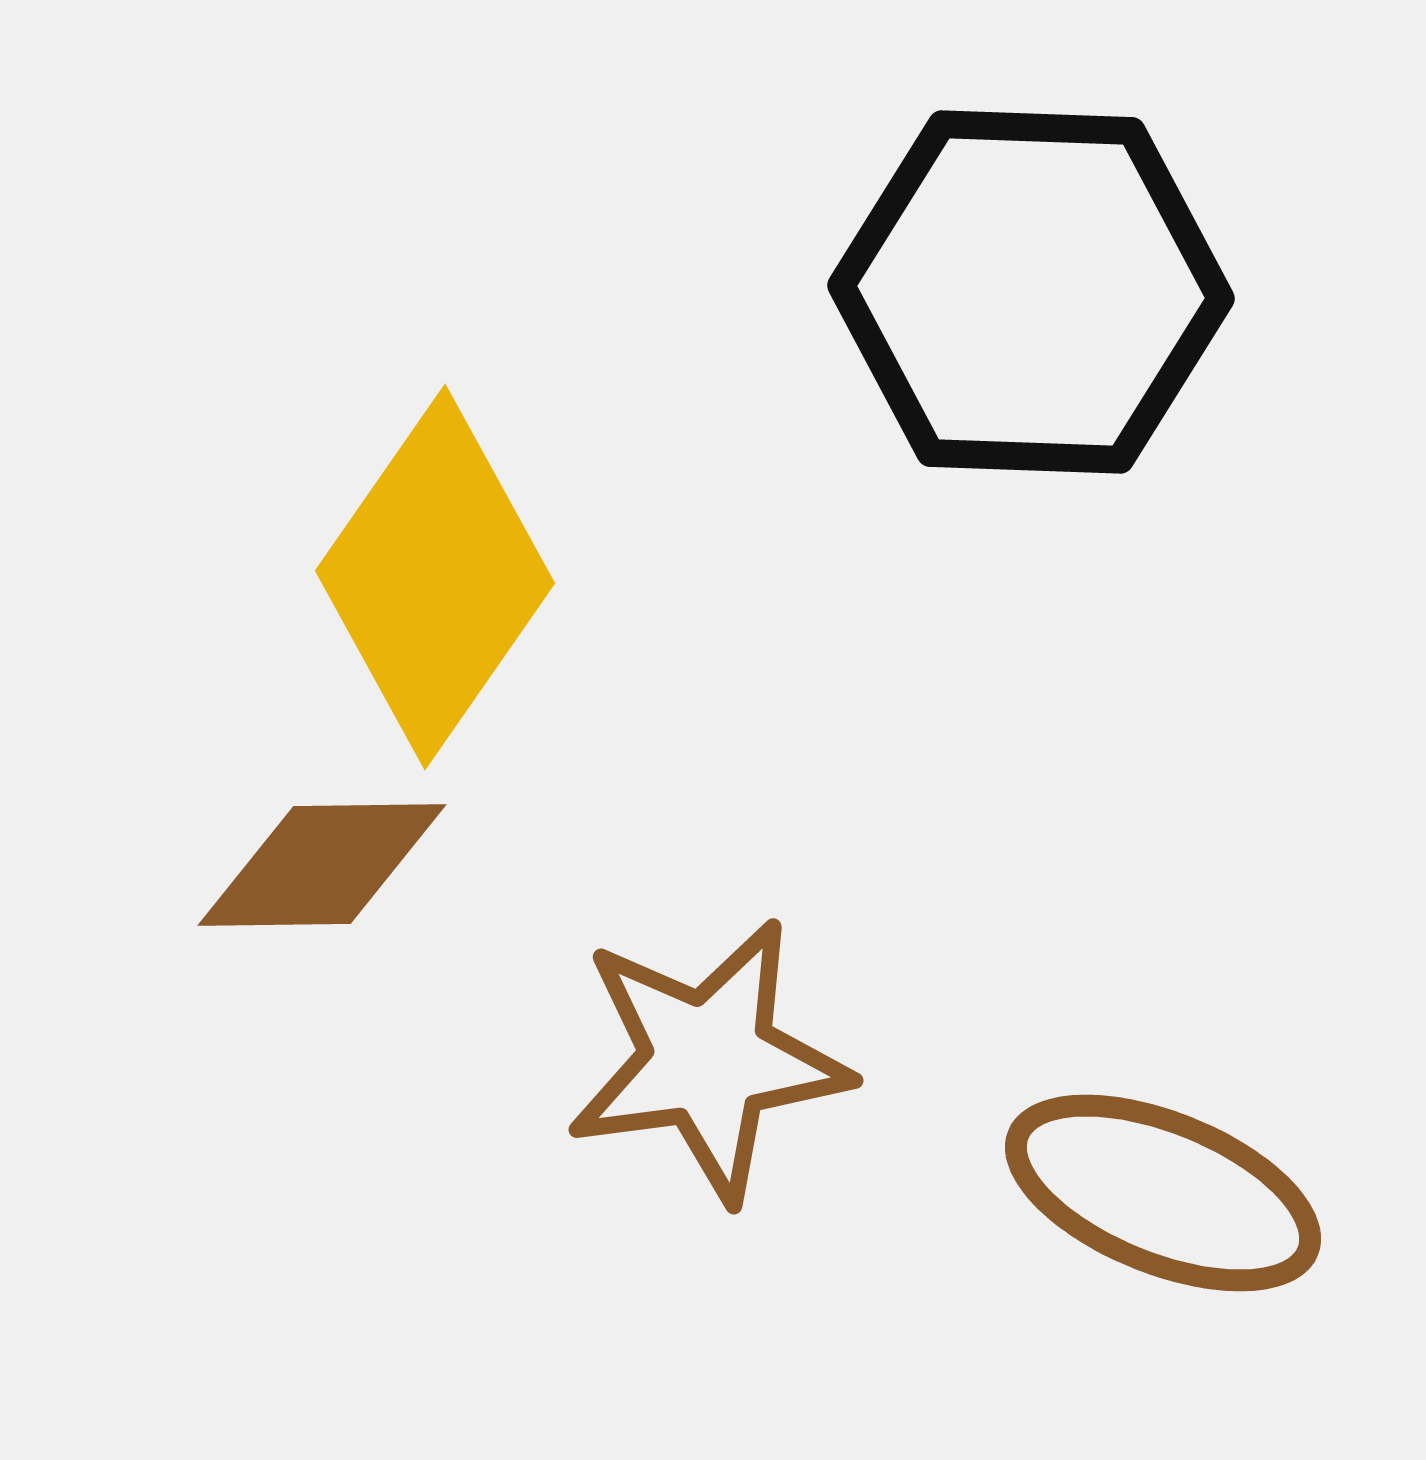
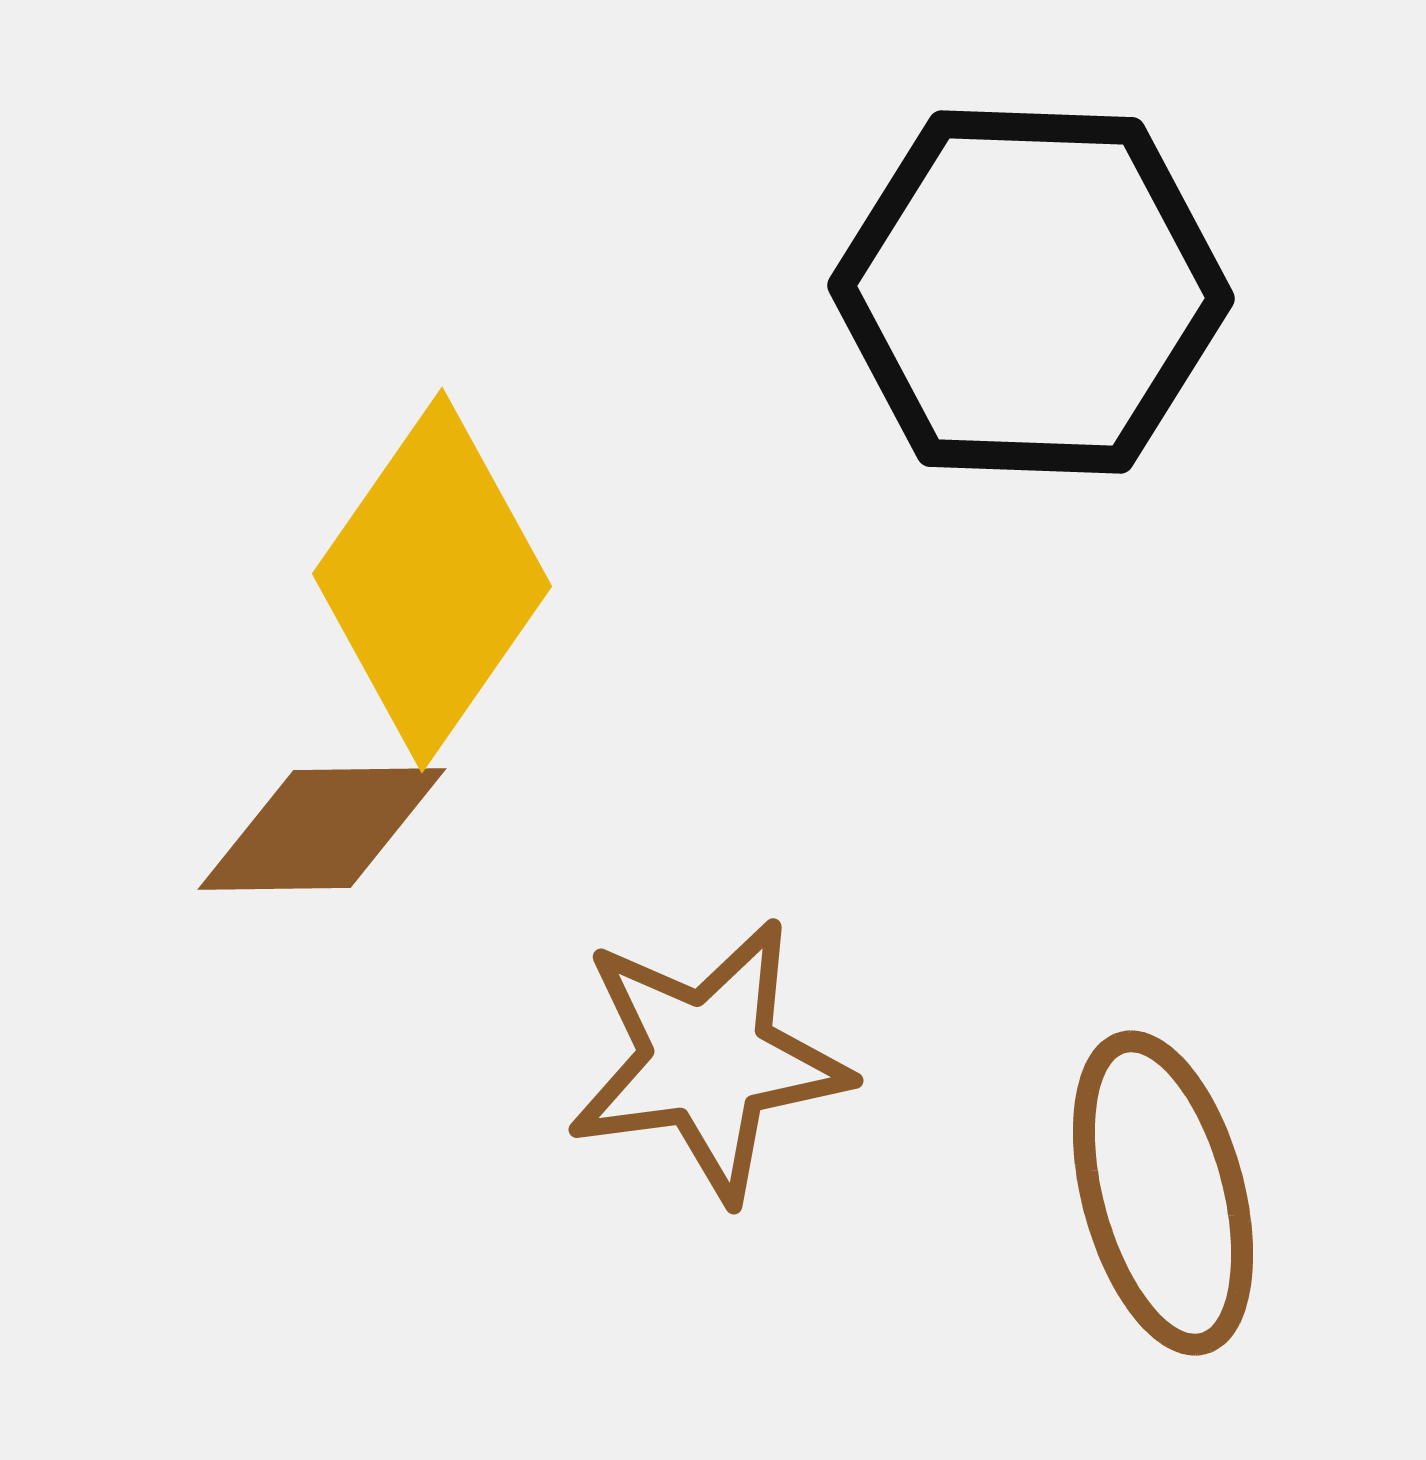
yellow diamond: moved 3 px left, 3 px down
brown diamond: moved 36 px up
brown ellipse: rotated 53 degrees clockwise
